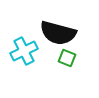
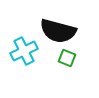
black semicircle: moved 2 px up
